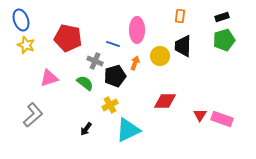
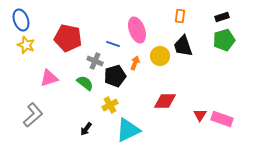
pink ellipse: rotated 20 degrees counterclockwise
black trapezoid: rotated 20 degrees counterclockwise
